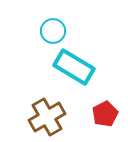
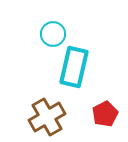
cyan circle: moved 3 px down
cyan rectangle: rotated 72 degrees clockwise
